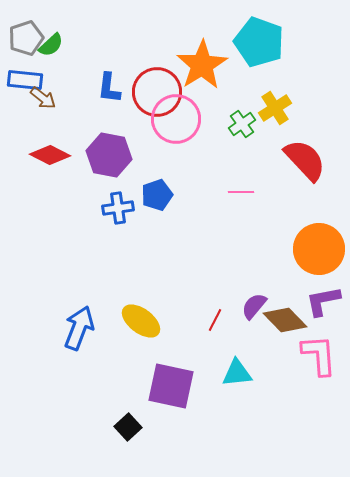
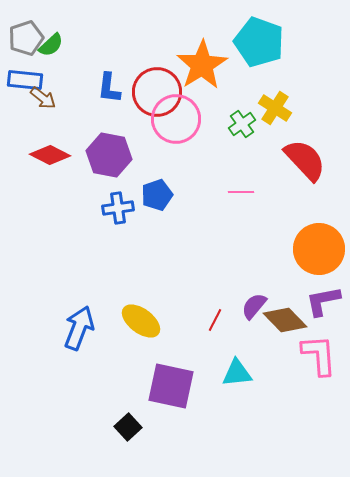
yellow cross: rotated 24 degrees counterclockwise
